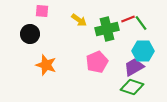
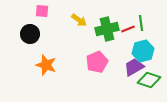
red line: moved 10 px down
green line: rotated 28 degrees clockwise
cyan hexagon: rotated 15 degrees counterclockwise
green diamond: moved 17 px right, 7 px up
